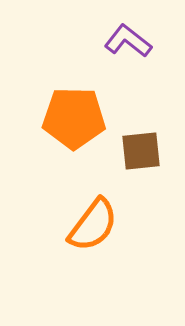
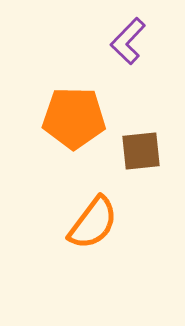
purple L-shape: rotated 84 degrees counterclockwise
orange semicircle: moved 2 px up
